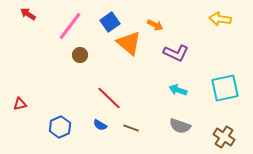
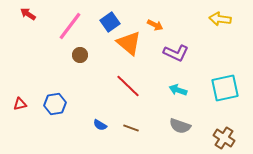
red line: moved 19 px right, 12 px up
blue hexagon: moved 5 px left, 23 px up; rotated 15 degrees clockwise
brown cross: moved 1 px down
